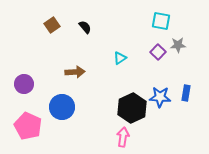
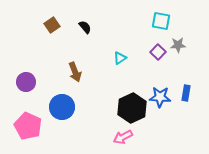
brown arrow: rotated 72 degrees clockwise
purple circle: moved 2 px right, 2 px up
pink arrow: rotated 126 degrees counterclockwise
